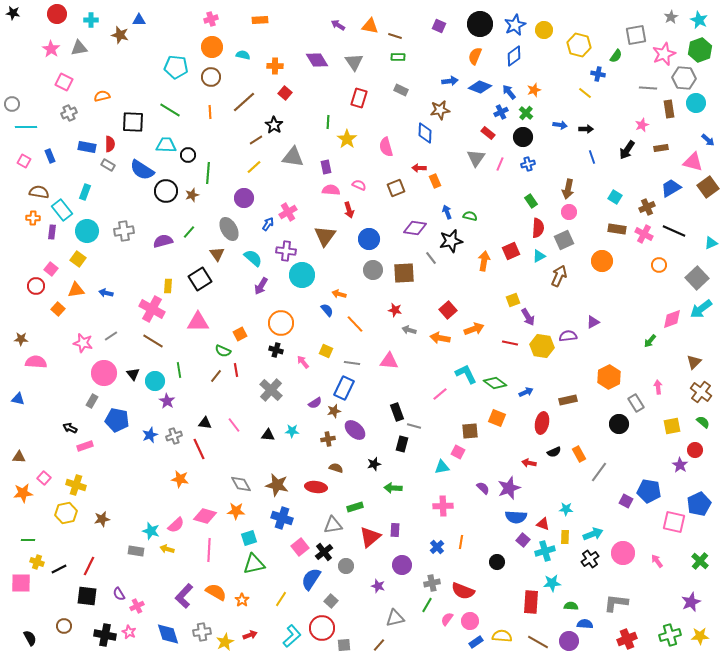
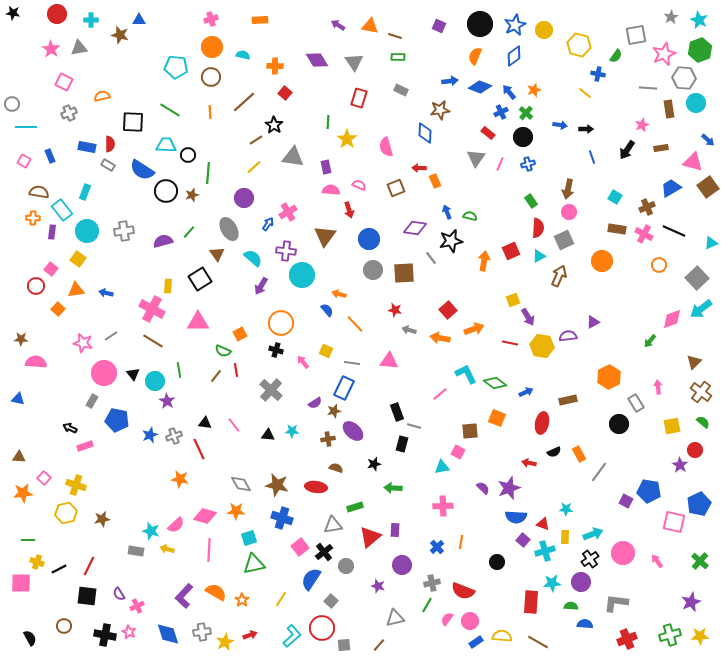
purple ellipse at (355, 430): moved 2 px left, 1 px down
purple circle at (569, 641): moved 12 px right, 59 px up
